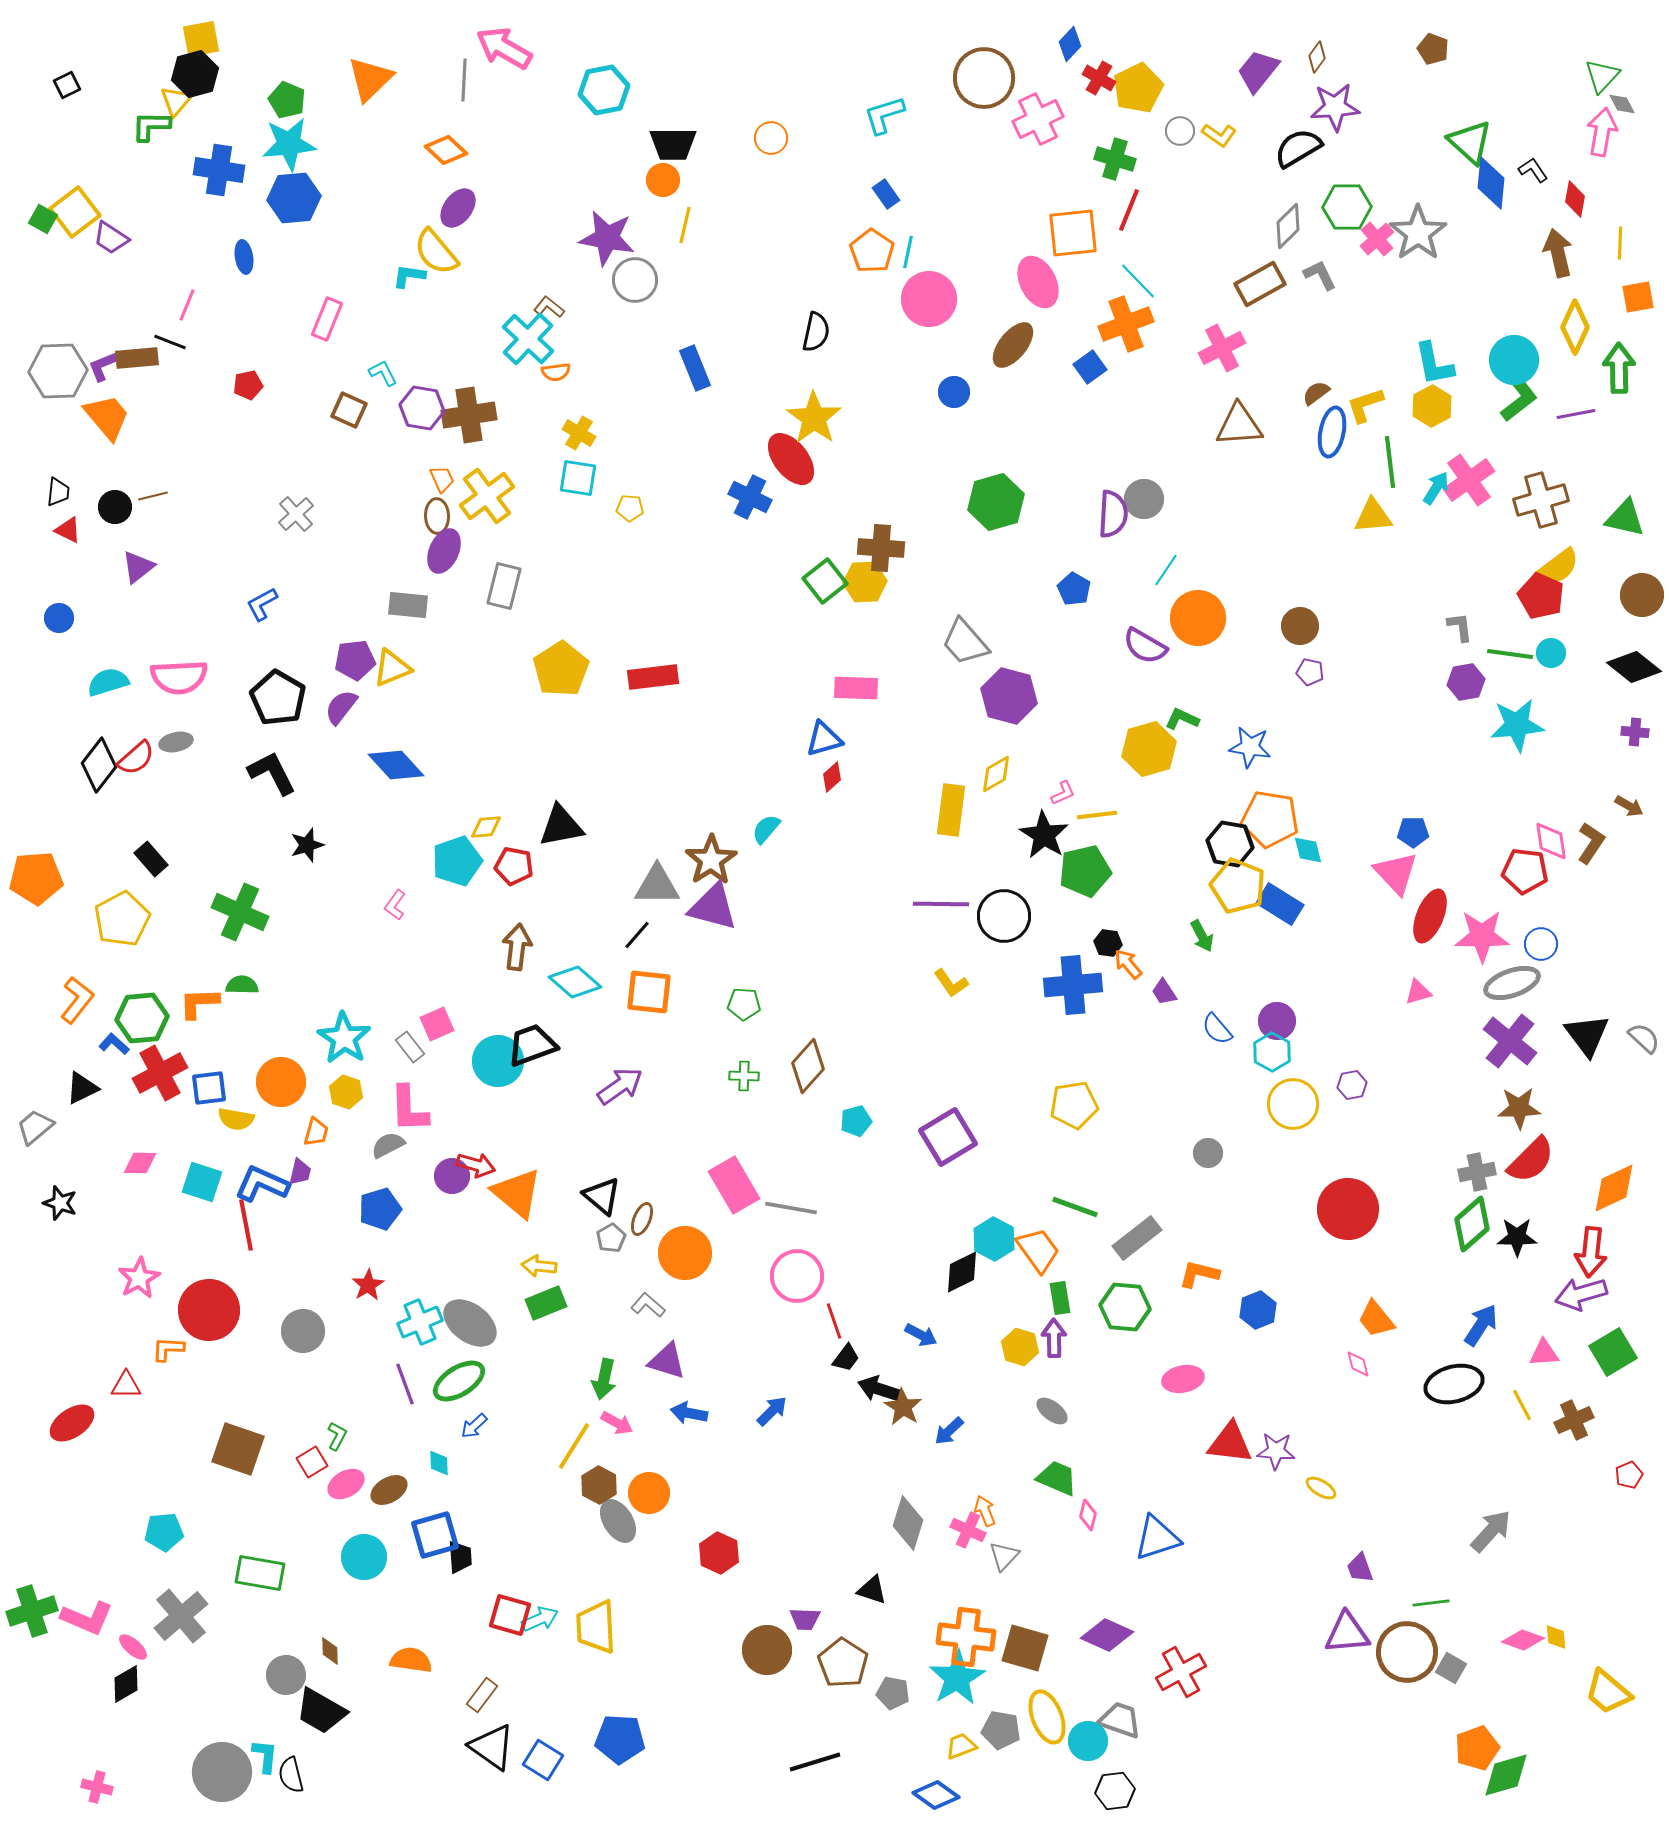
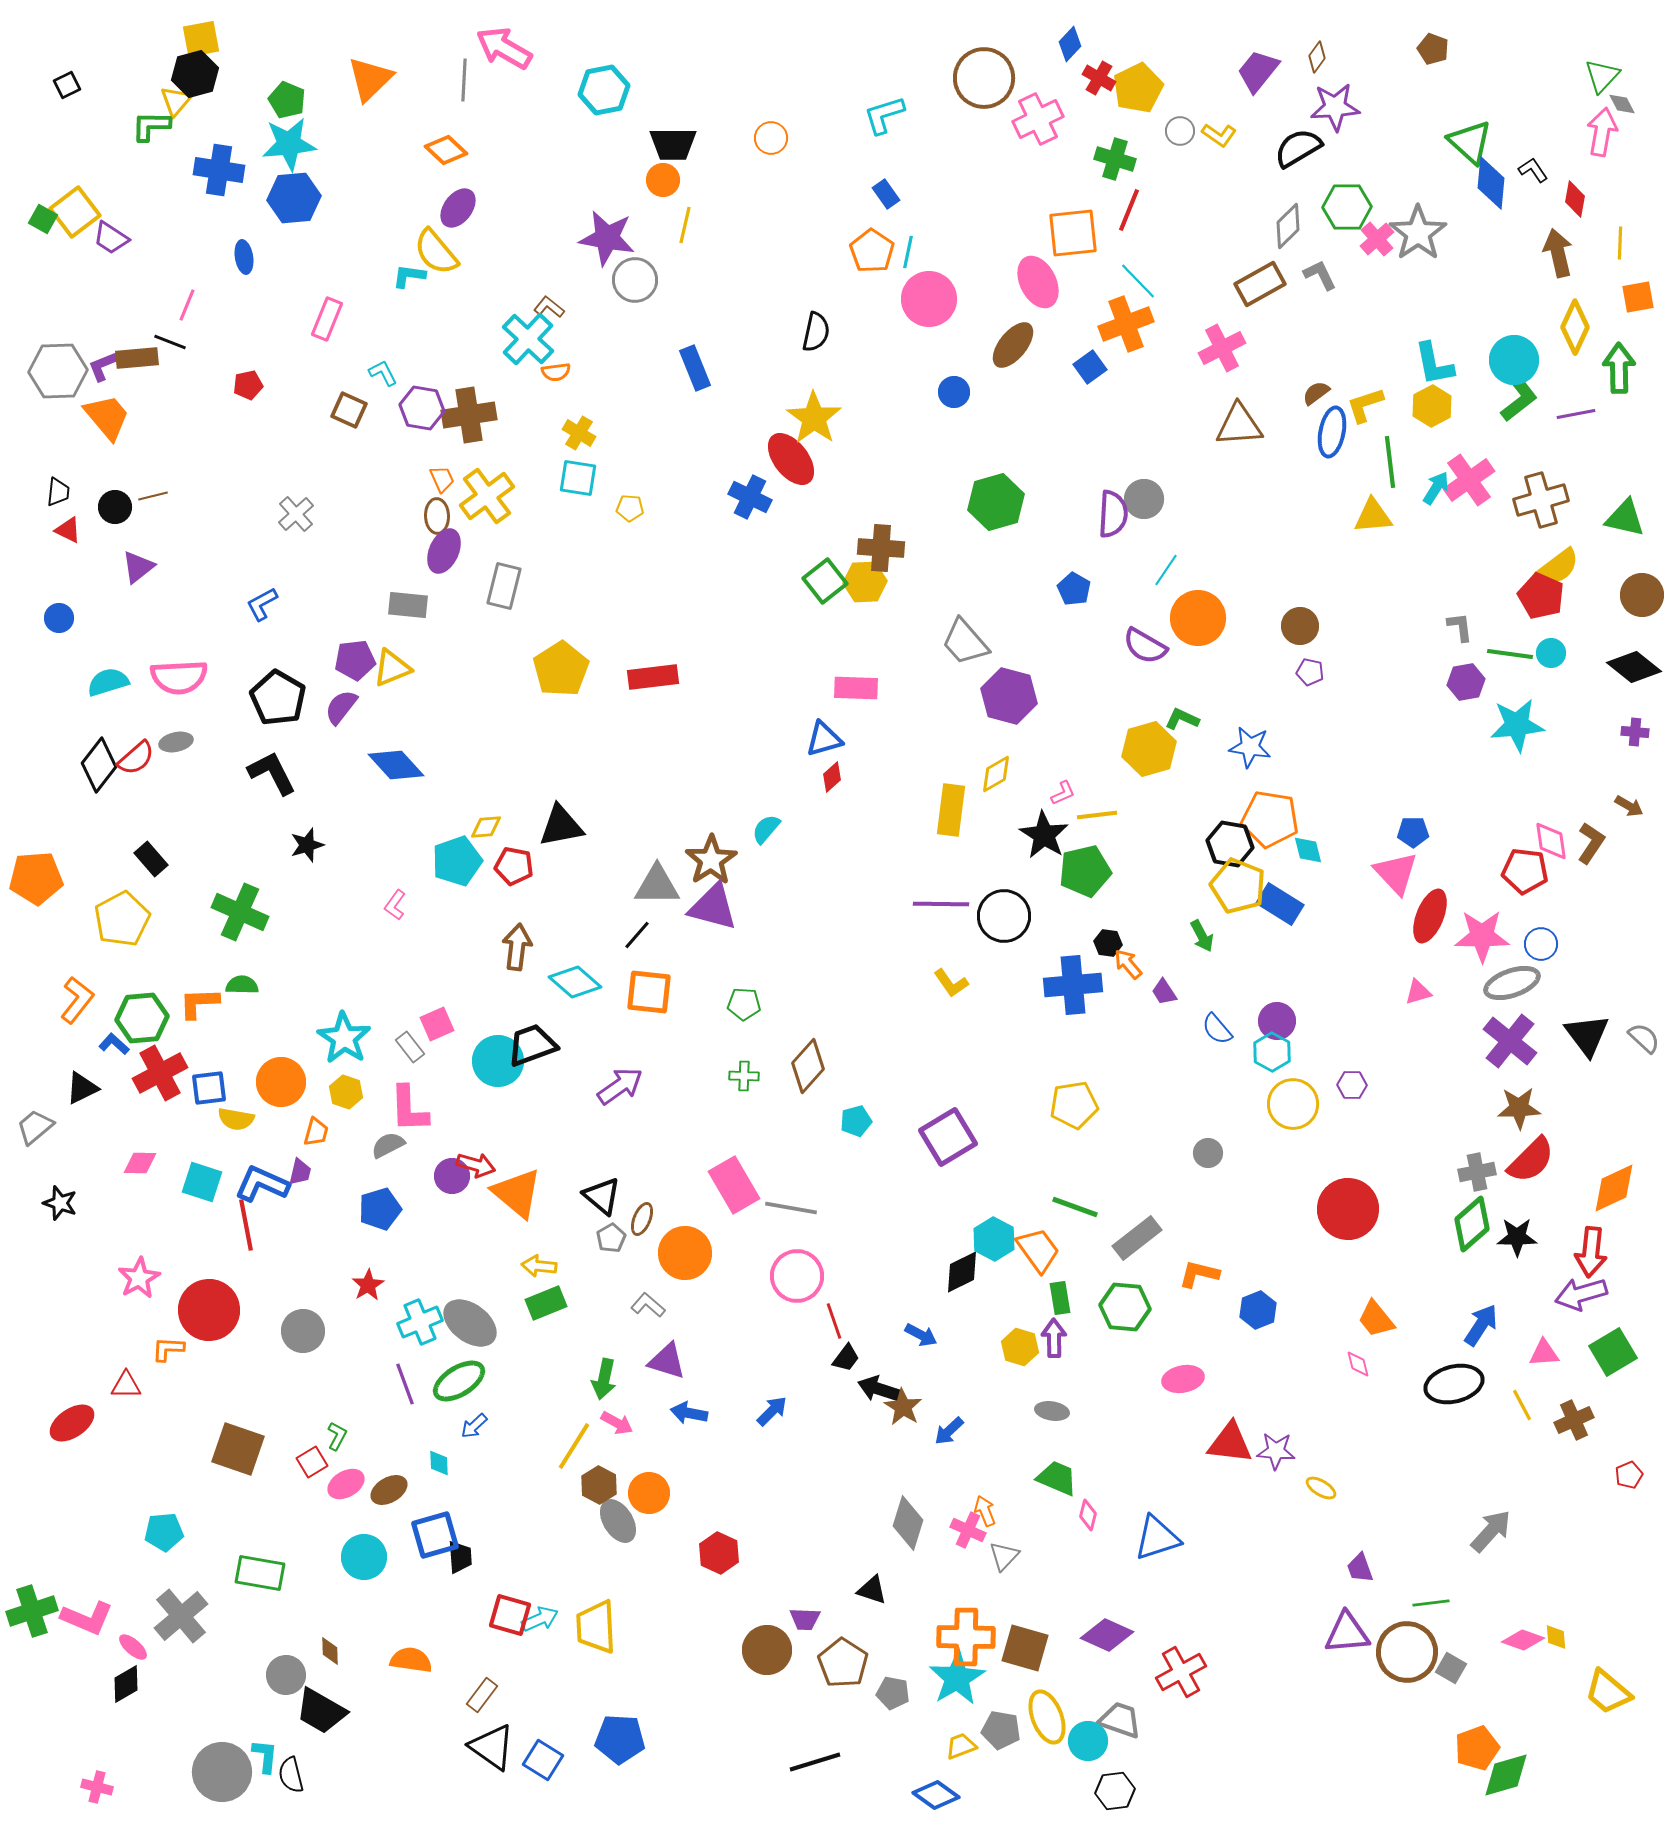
purple hexagon at (1352, 1085): rotated 12 degrees clockwise
gray ellipse at (1052, 1411): rotated 28 degrees counterclockwise
orange cross at (966, 1637): rotated 6 degrees counterclockwise
